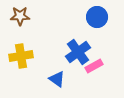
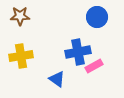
blue cross: rotated 25 degrees clockwise
